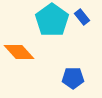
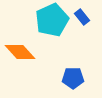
cyan pentagon: rotated 12 degrees clockwise
orange diamond: moved 1 px right
